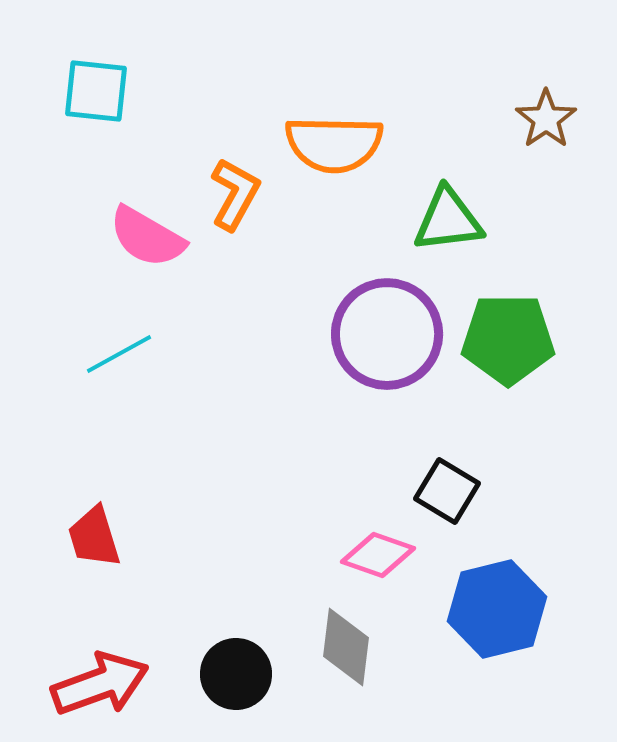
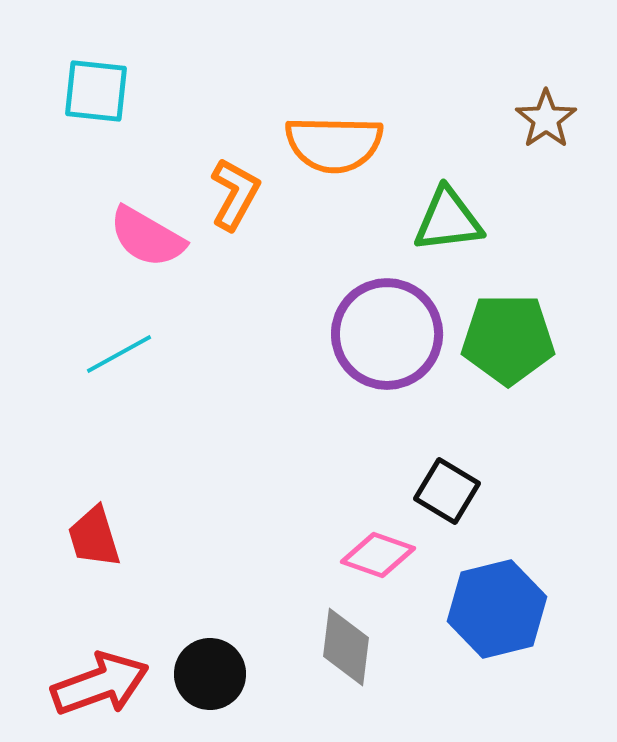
black circle: moved 26 px left
